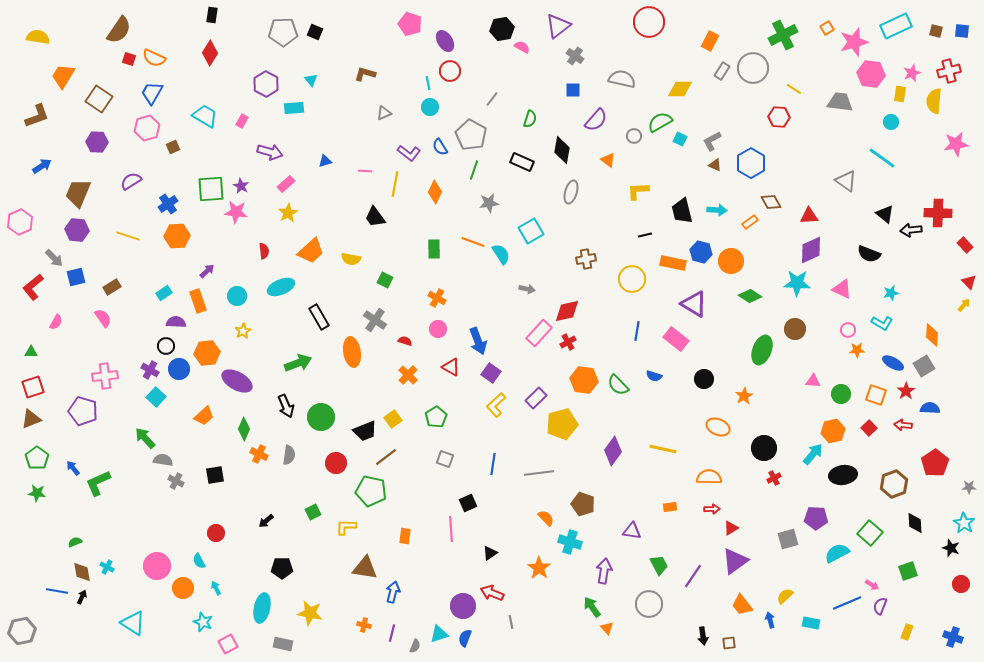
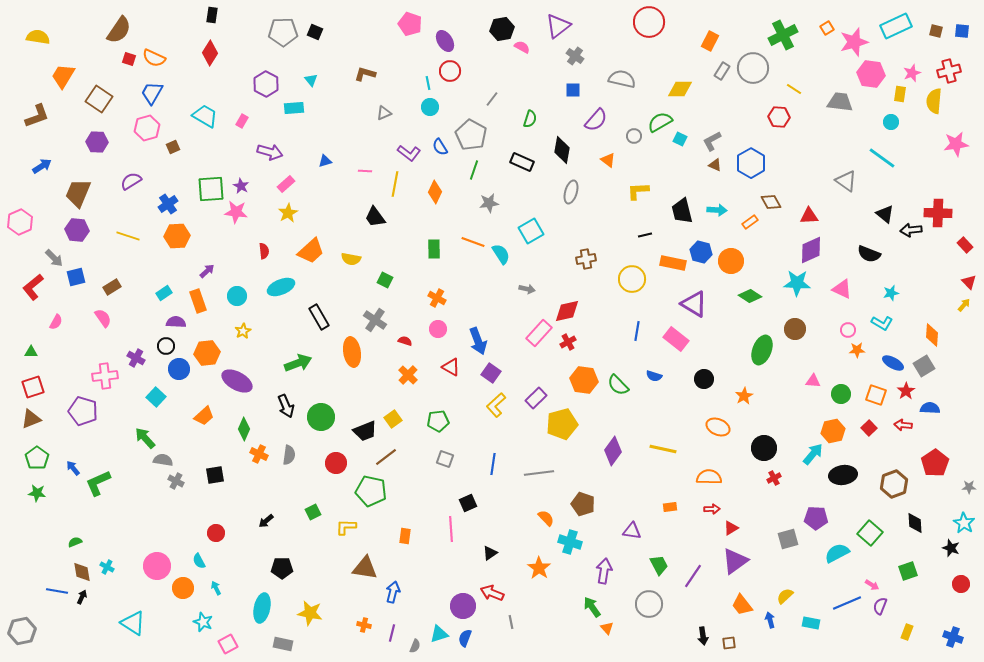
purple cross at (150, 370): moved 14 px left, 12 px up
green pentagon at (436, 417): moved 2 px right, 4 px down; rotated 25 degrees clockwise
